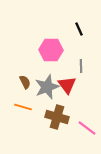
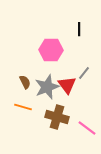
black line: rotated 24 degrees clockwise
gray line: moved 3 px right, 7 px down; rotated 40 degrees clockwise
